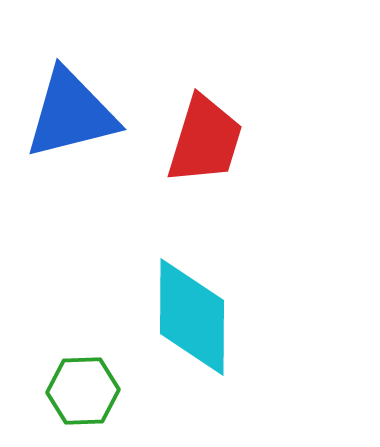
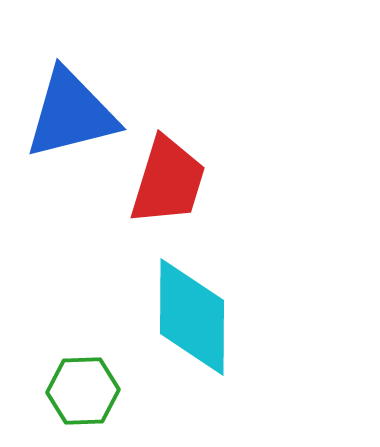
red trapezoid: moved 37 px left, 41 px down
